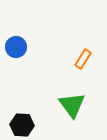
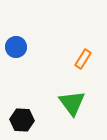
green triangle: moved 2 px up
black hexagon: moved 5 px up
